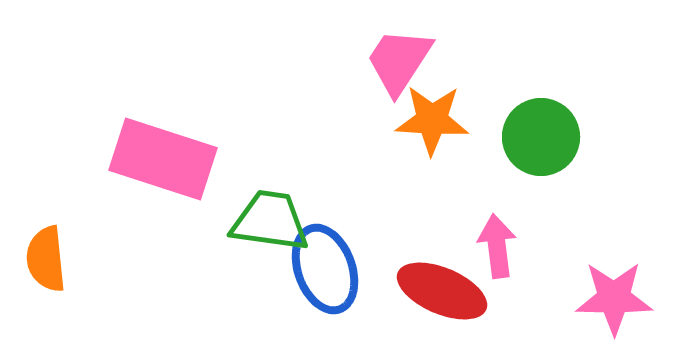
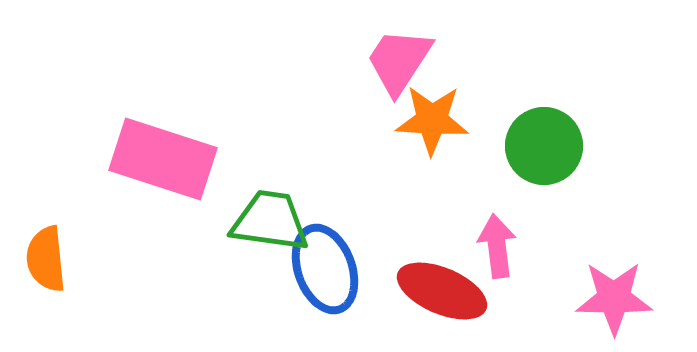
green circle: moved 3 px right, 9 px down
